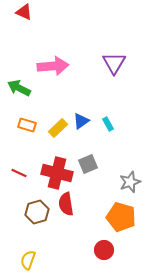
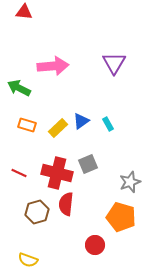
red triangle: rotated 18 degrees counterclockwise
red semicircle: rotated 15 degrees clockwise
red circle: moved 9 px left, 5 px up
yellow semicircle: rotated 90 degrees counterclockwise
